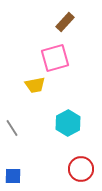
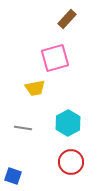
brown rectangle: moved 2 px right, 3 px up
yellow trapezoid: moved 3 px down
gray line: moved 11 px right; rotated 48 degrees counterclockwise
red circle: moved 10 px left, 7 px up
blue square: rotated 18 degrees clockwise
